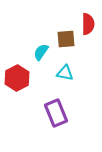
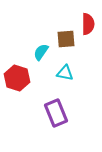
red hexagon: rotated 15 degrees counterclockwise
